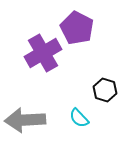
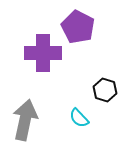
purple pentagon: moved 1 px right, 1 px up
purple cross: rotated 30 degrees clockwise
gray arrow: rotated 105 degrees clockwise
